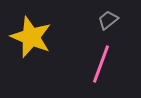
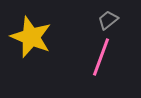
pink line: moved 7 px up
